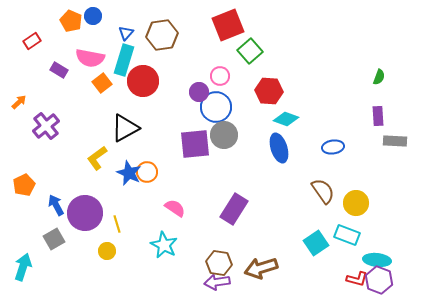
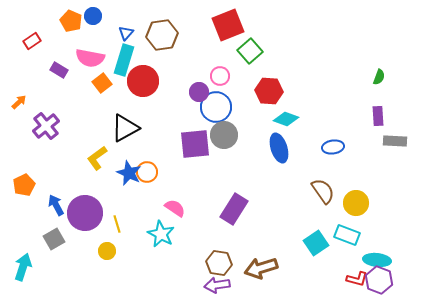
cyan star at (164, 245): moved 3 px left, 11 px up
purple arrow at (217, 282): moved 3 px down
